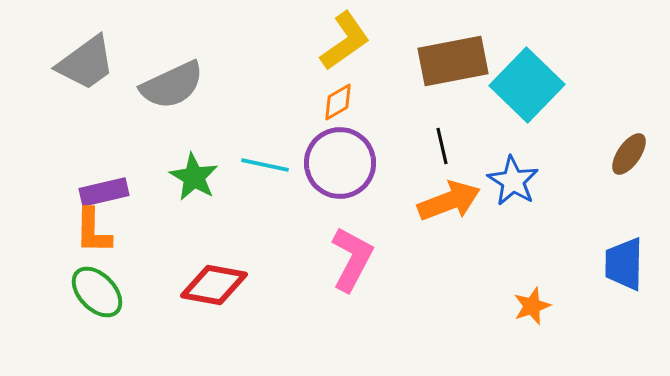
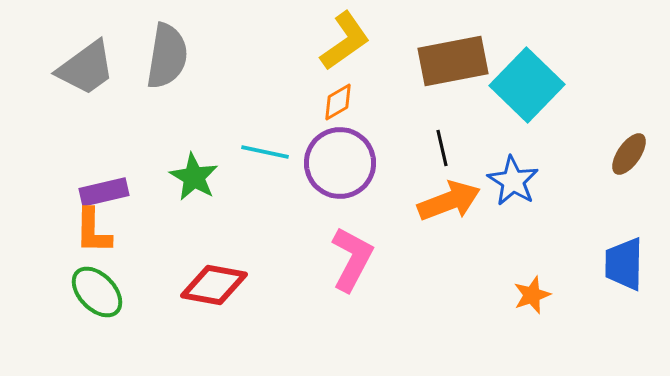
gray trapezoid: moved 5 px down
gray semicircle: moved 5 px left, 29 px up; rotated 56 degrees counterclockwise
black line: moved 2 px down
cyan line: moved 13 px up
orange star: moved 11 px up
